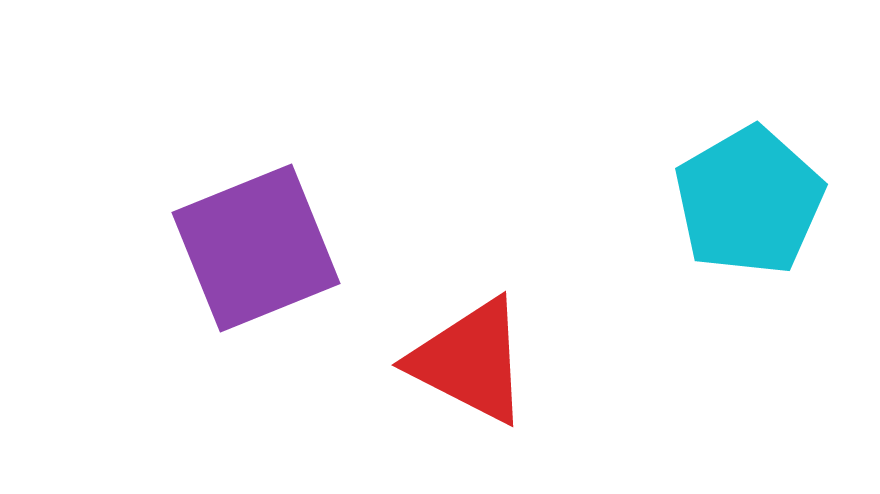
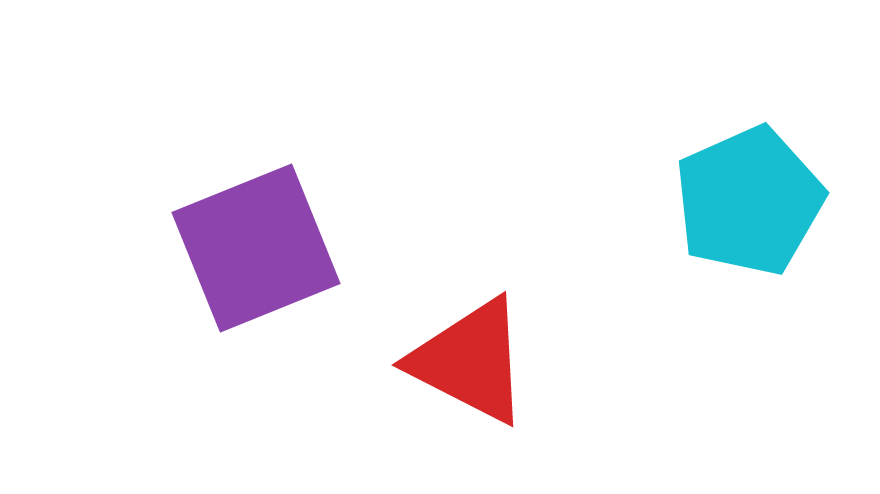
cyan pentagon: rotated 6 degrees clockwise
